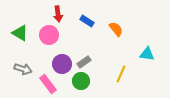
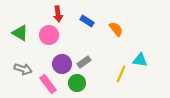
cyan triangle: moved 7 px left, 6 px down
green circle: moved 4 px left, 2 px down
